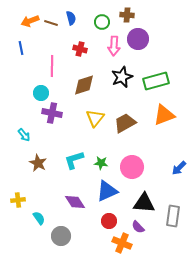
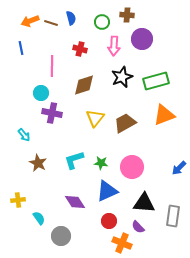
purple circle: moved 4 px right
